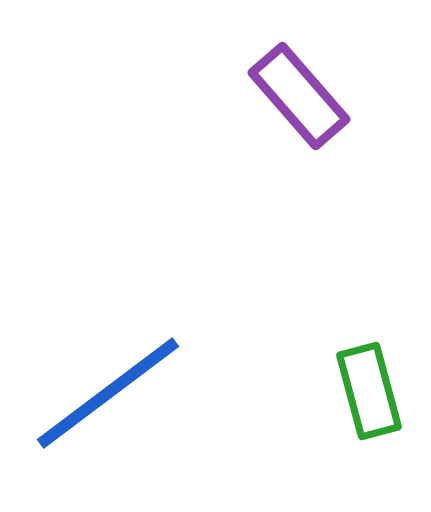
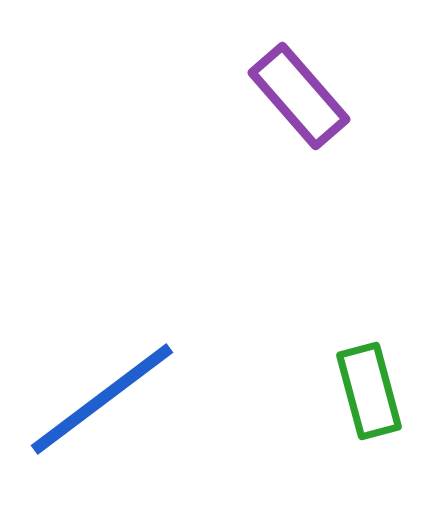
blue line: moved 6 px left, 6 px down
